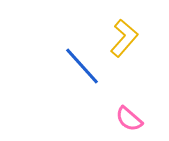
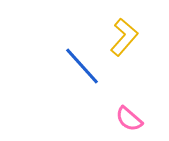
yellow L-shape: moved 1 px up
